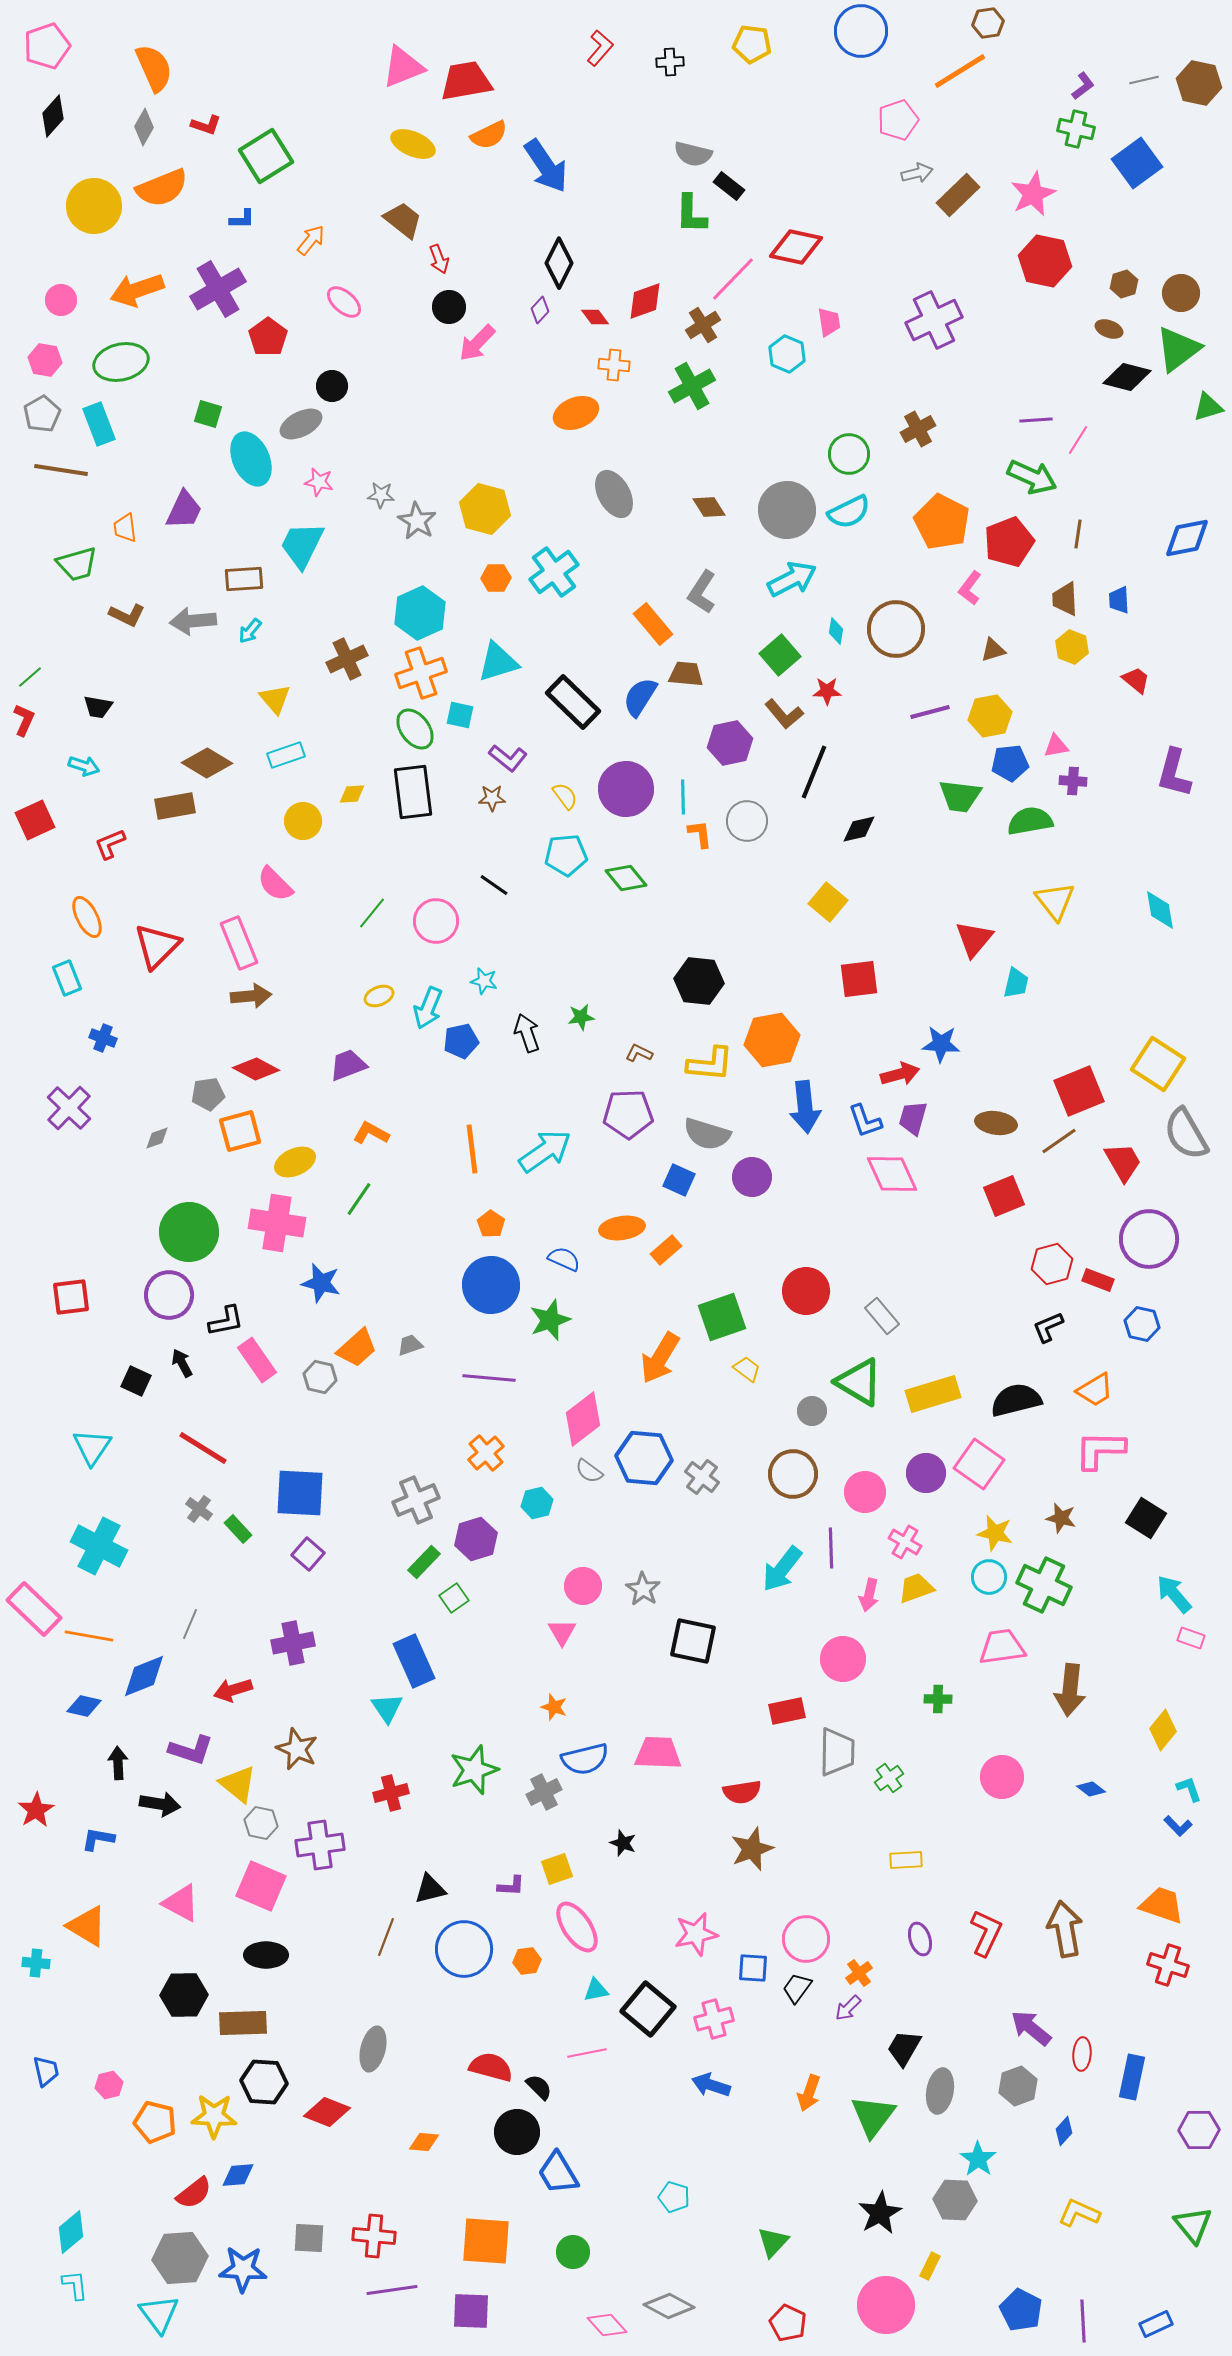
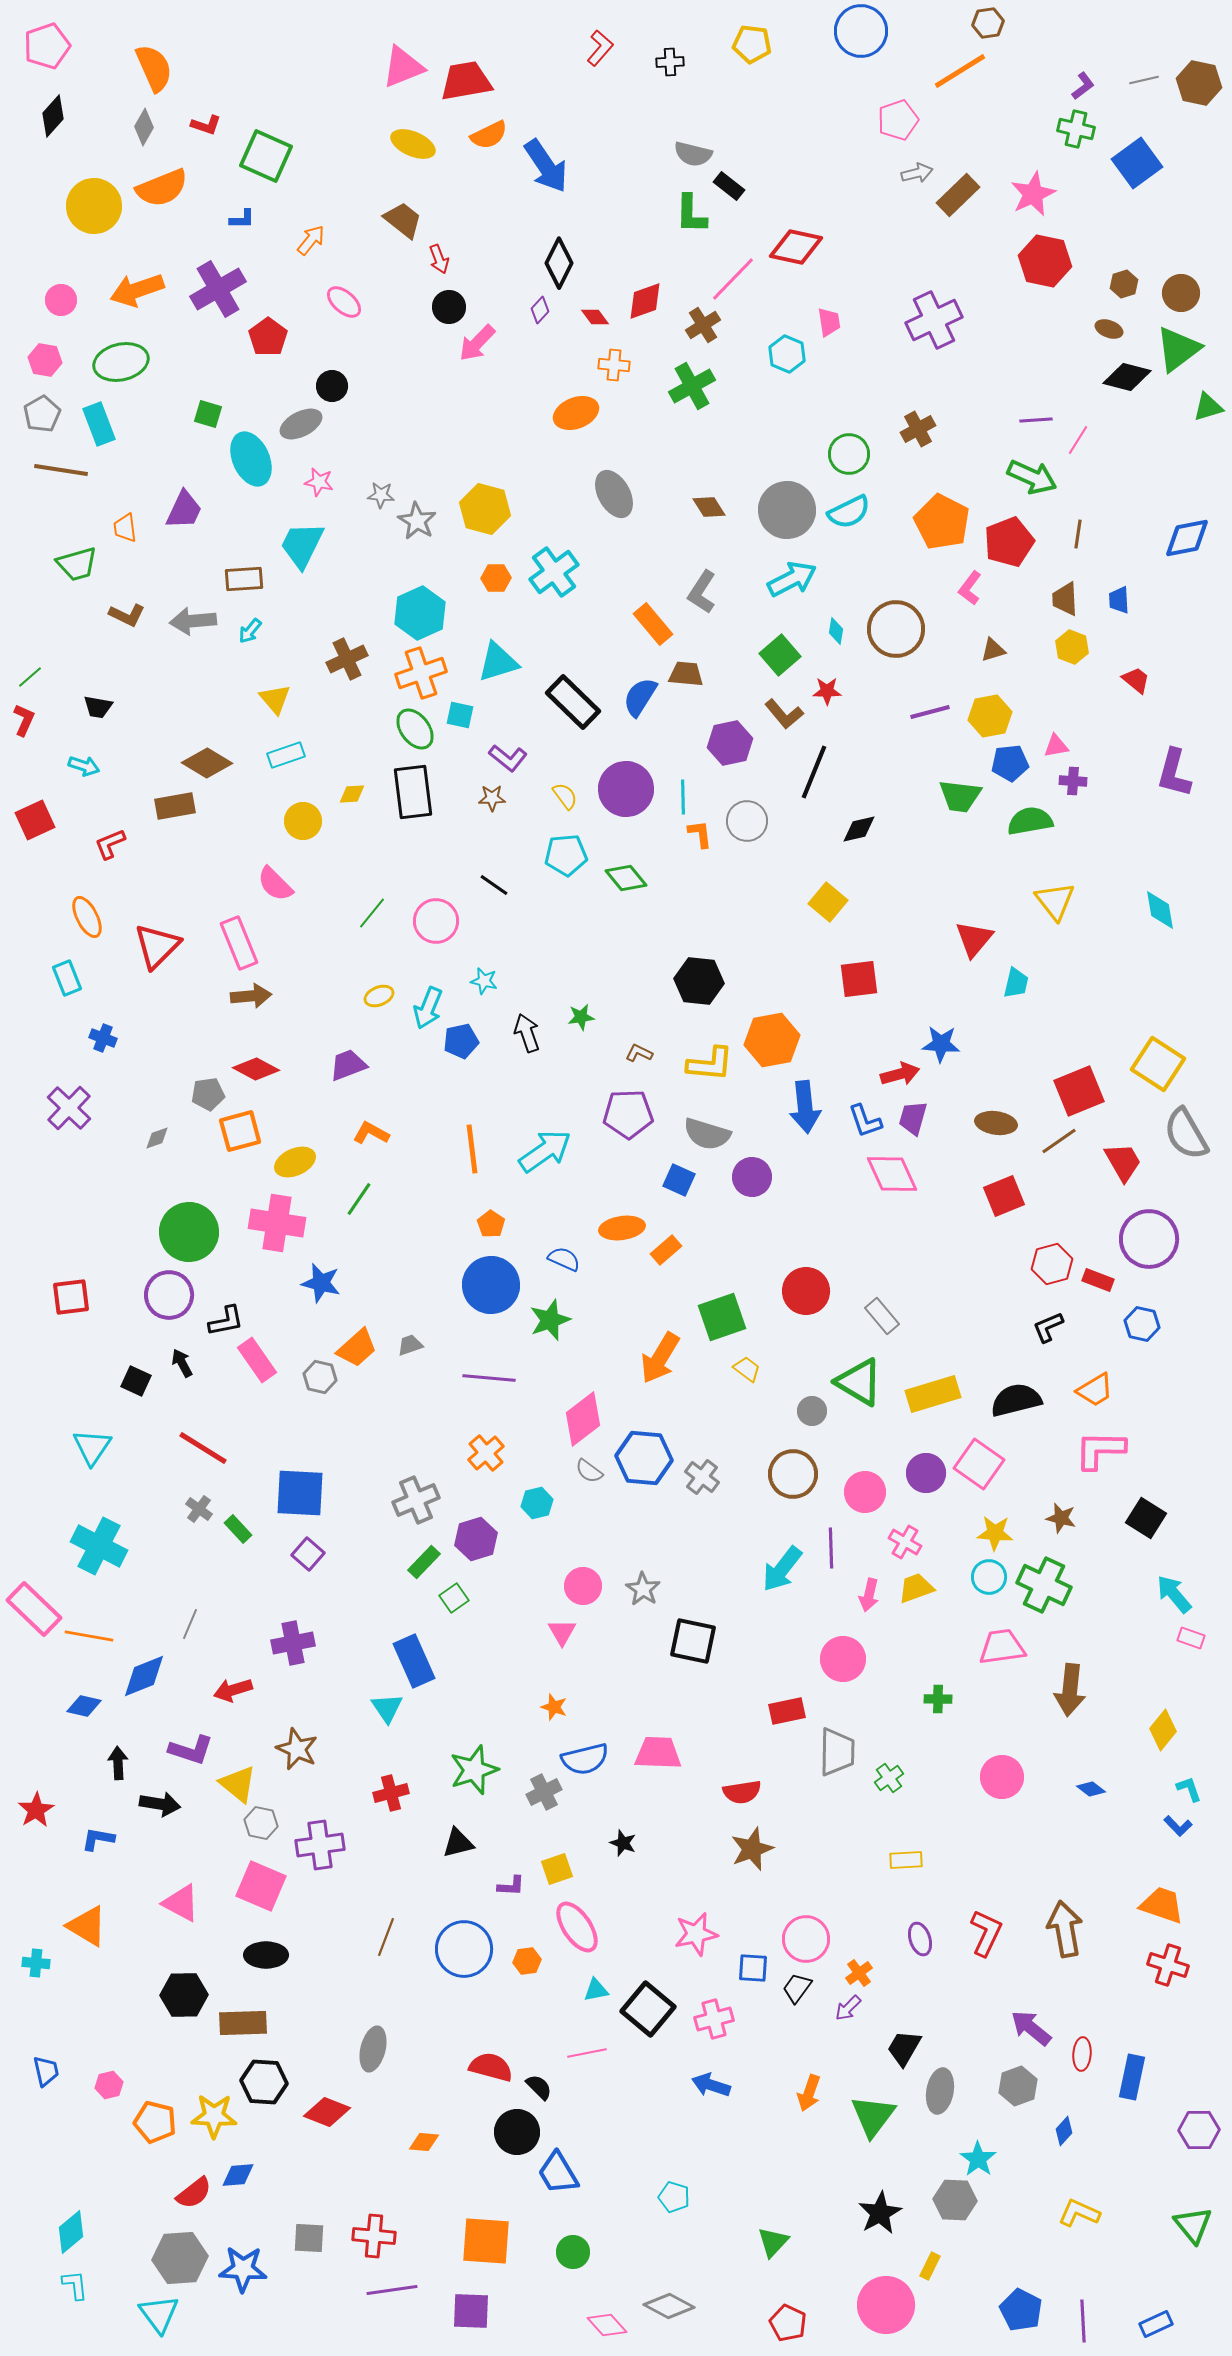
green square at (266, 156): rotated 34 degrees counterclockwise
yellow star at (995, 1533): rotated 9 degrees counterclockwise
black triangle at (430, 1889): moved 28 px right, 46 px up
